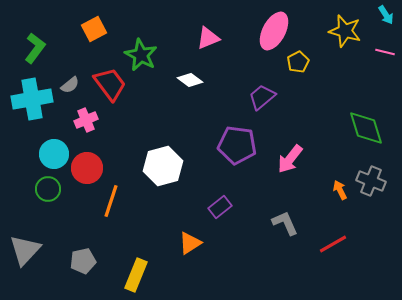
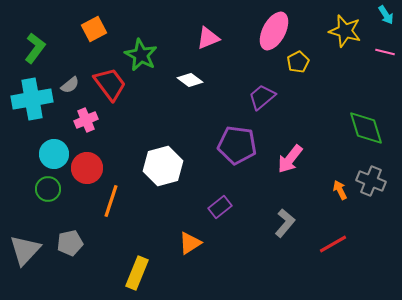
gray L-shape: rotated 64 degrees clockwise
gray pentagon: moved 13 px left, 18 px up
yellow rectangle: moved 1 px right, 2 px up
